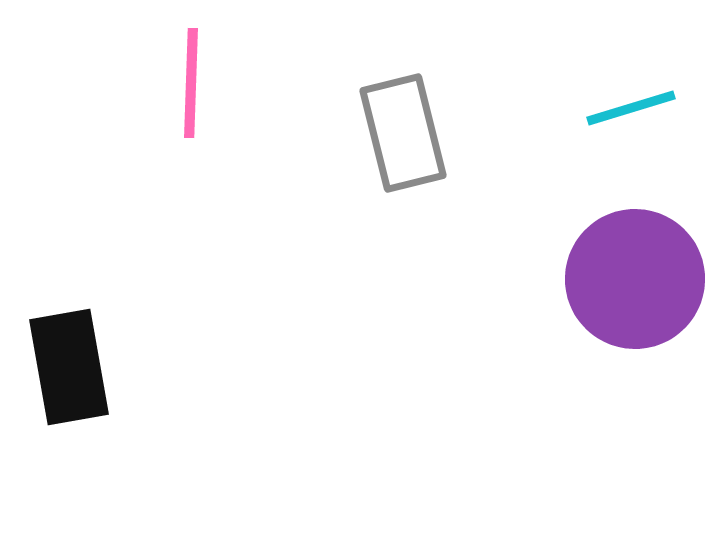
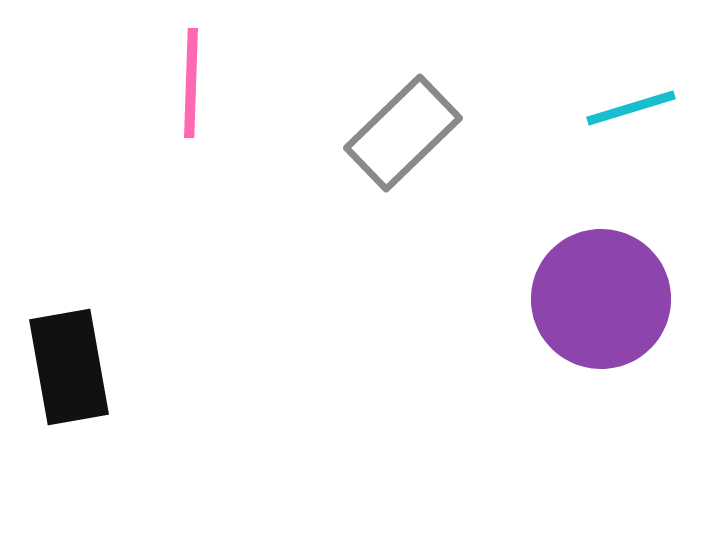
gray rectangle: rotated 60 degrees clockwise
purple circle: moved 34 px left, 20 px down
